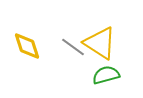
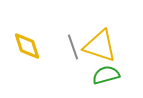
yellow triangle: moved 3 px down; rotated 15 degrees counterclockwise
gray line: rotated 35 degrees clockwise
